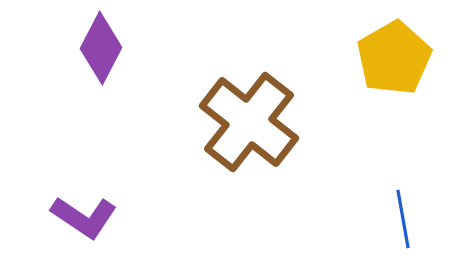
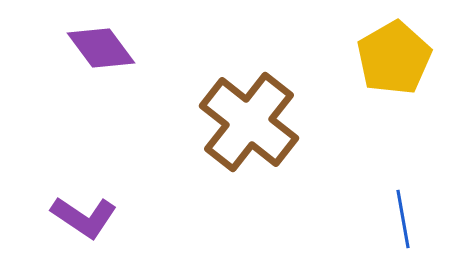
purple diamond: rotated 64 degrees counterclockwise
